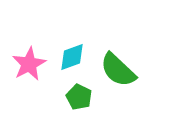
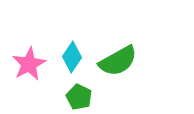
cyan diamond: rotated 36 degrees counterclockwise
green semicircle: moved 9 px up; rotated 72 degrees counterclockwise
